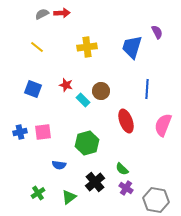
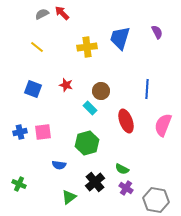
red arrow: rotated 133 degrees counterclockwise
blue trapezoid: moved 12 px left, 9 px up
cyan rectangle: moved 7 px right, 8 px down
green semicircle: rotated 16 degrees counterclockwise
green cross: moved 19 px left, 9 px up; rotated 32 degrees counterclockwise
